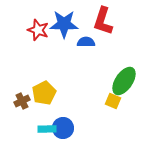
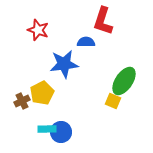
blue star: moved 40 px down; rotated 8 degrees counterclockwise
yellow pentagon: moved 2 px left
blue circle: moved 2 px left, 4 px down
